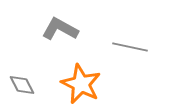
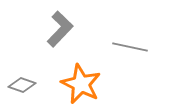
gray L-shape: rotated 105 degrees clockwise
gray diamond: rotated 44 degrees counterclockwise
